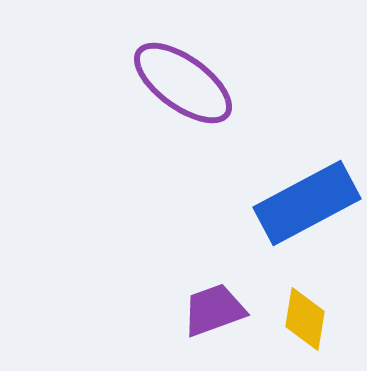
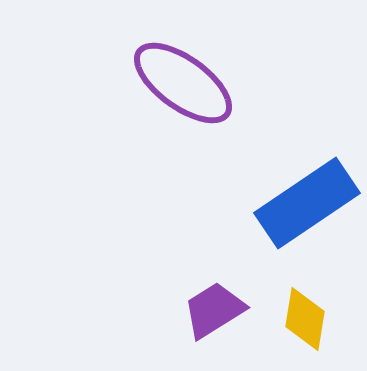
blue rectangle: rotated 6 degrees counterclockwise
purple trapezoid: rotated 12 degrees counterclockwise
